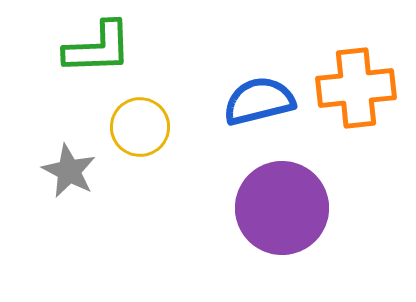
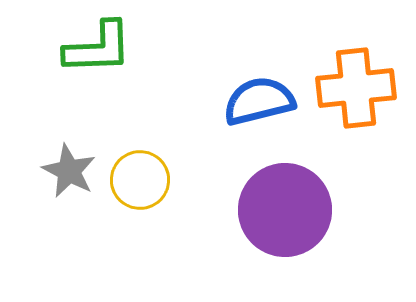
yellow circle: moved 53 px down
purple circle: moved 3 px right, 2 px down
